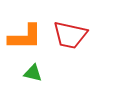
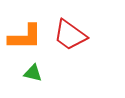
red trapezoid: rotated 24 degrees clockwise
